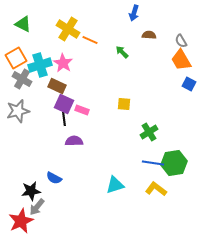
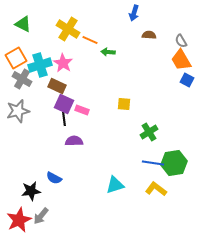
green arrow: moved 14 px left; rotated 40 degrees counterclockwise
blue square: moved 2 px left, 4 px up
gray arrow: moved 4 px right, 9 px down
red star: moved 2 px left, 1 px up
